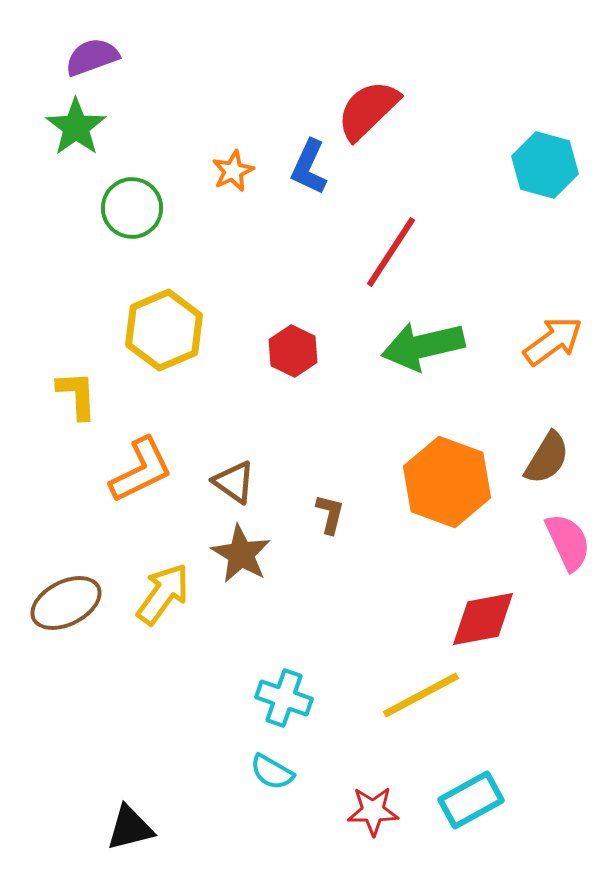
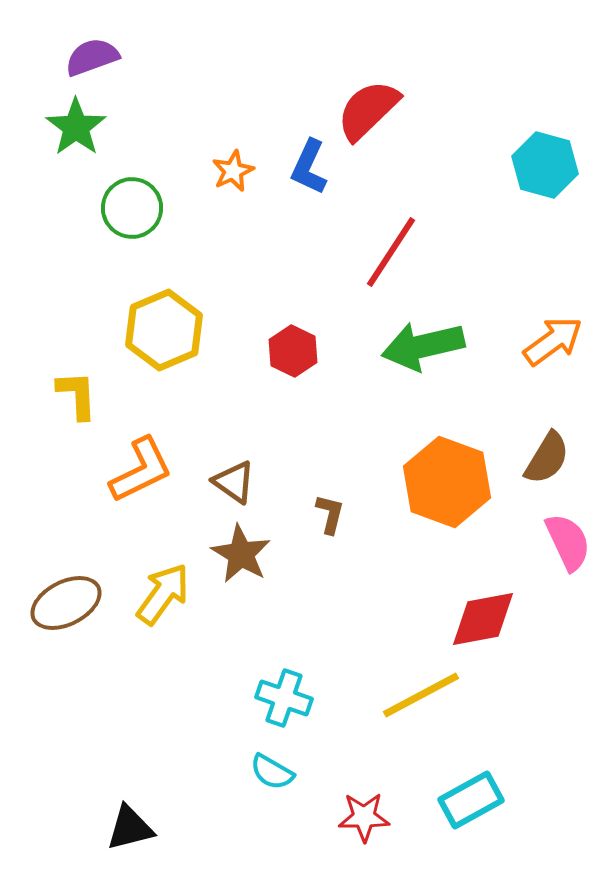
red star: moved 9 px left, 6 px down
